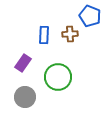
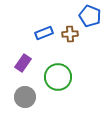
blue rectangle: moved 2 px up; rotated 66 degrees clockwise
